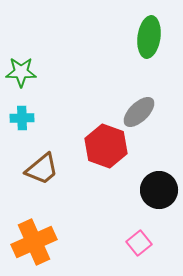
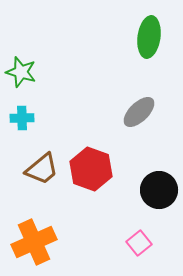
green star: rotated 16 degrees clockwise
red hexagon: moved 15 px left, 23 px down
